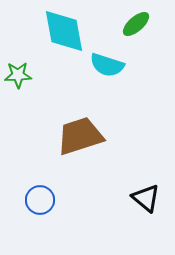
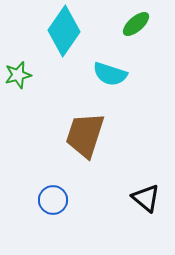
cyan diamond: rotated 45 degrees clockwise
cyan semicircle: moved 3 px right, 9 px down
green star: rotated 12 degrees counterclockwise
brown trapezoid: moved 5 px right, 1 px up; rotated 54 degrees counterclockwise
blue circle: moved 13 px right
